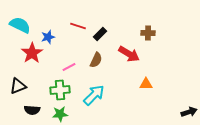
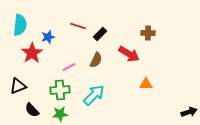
cyan semicircle: rotated 70 degrees clockwise
black semicircle: rotated 42 degrees clockwise
